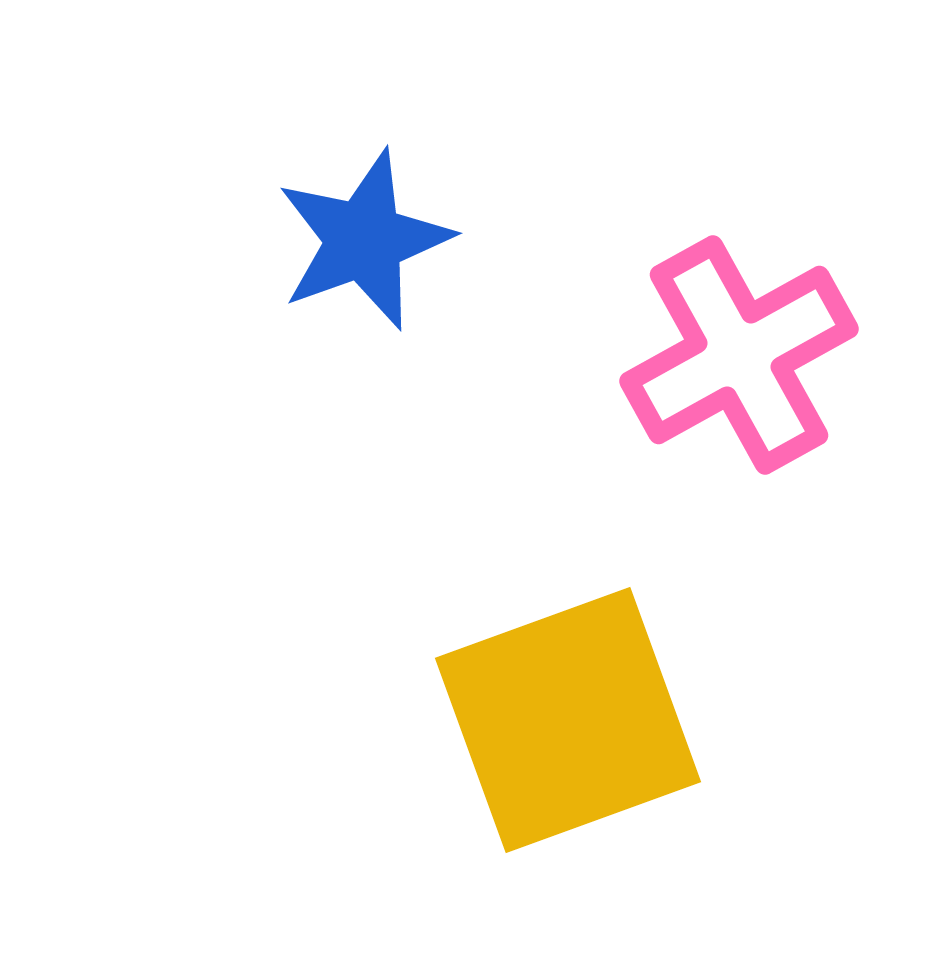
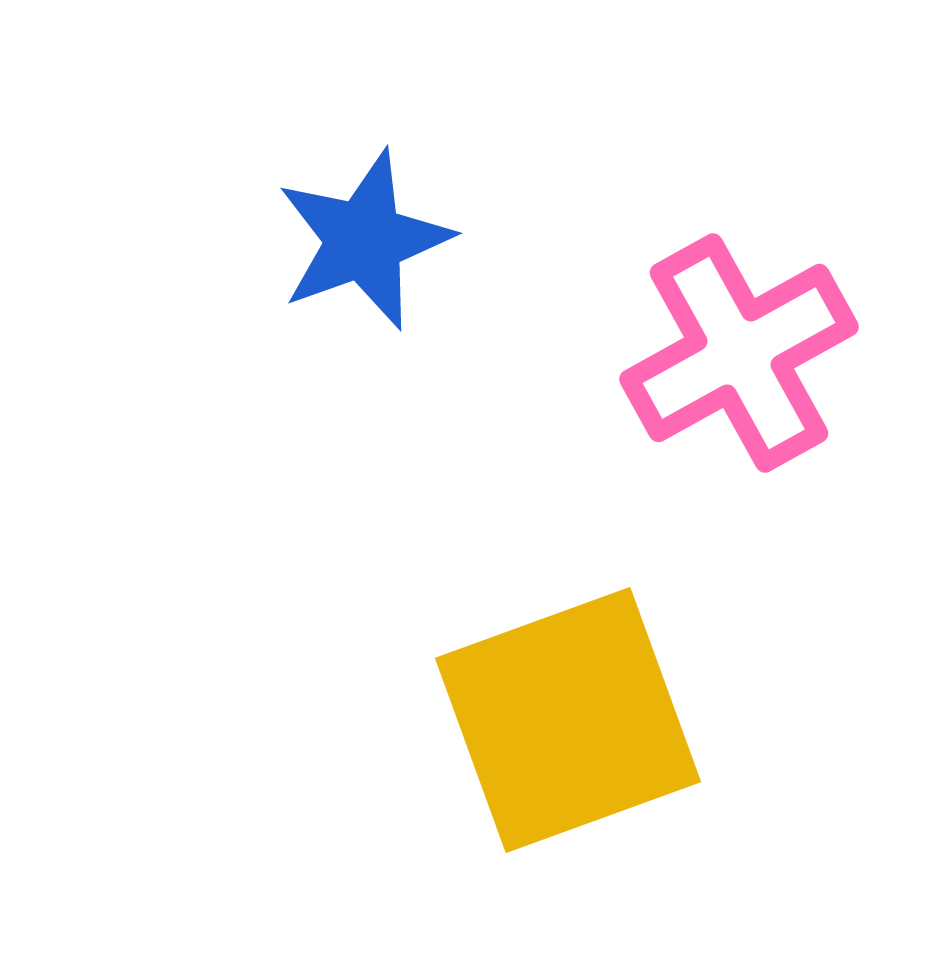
pink cross: moved 2 px up
